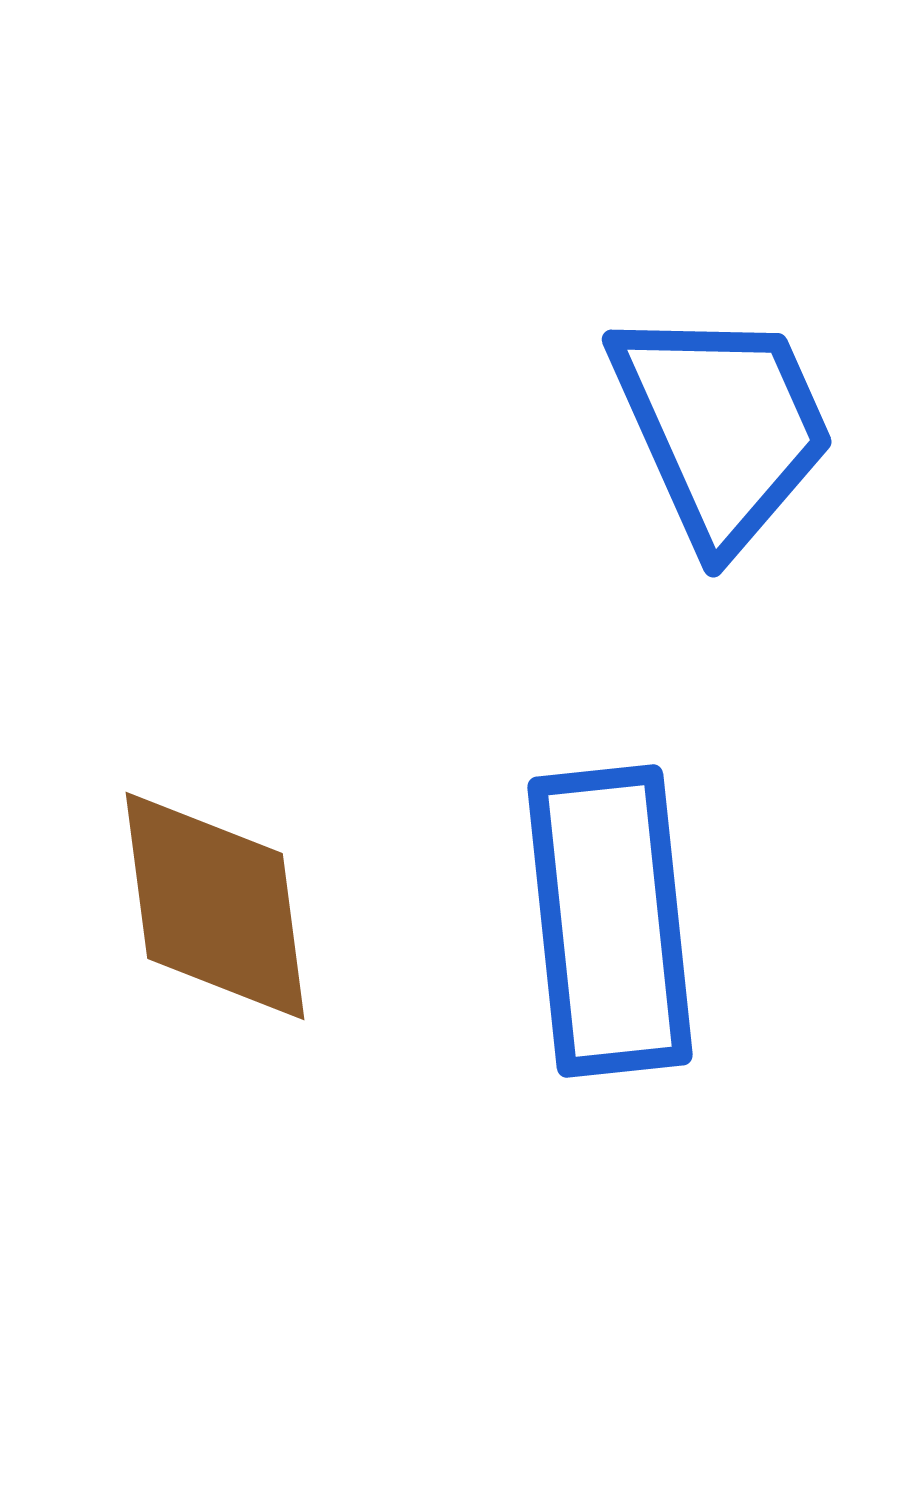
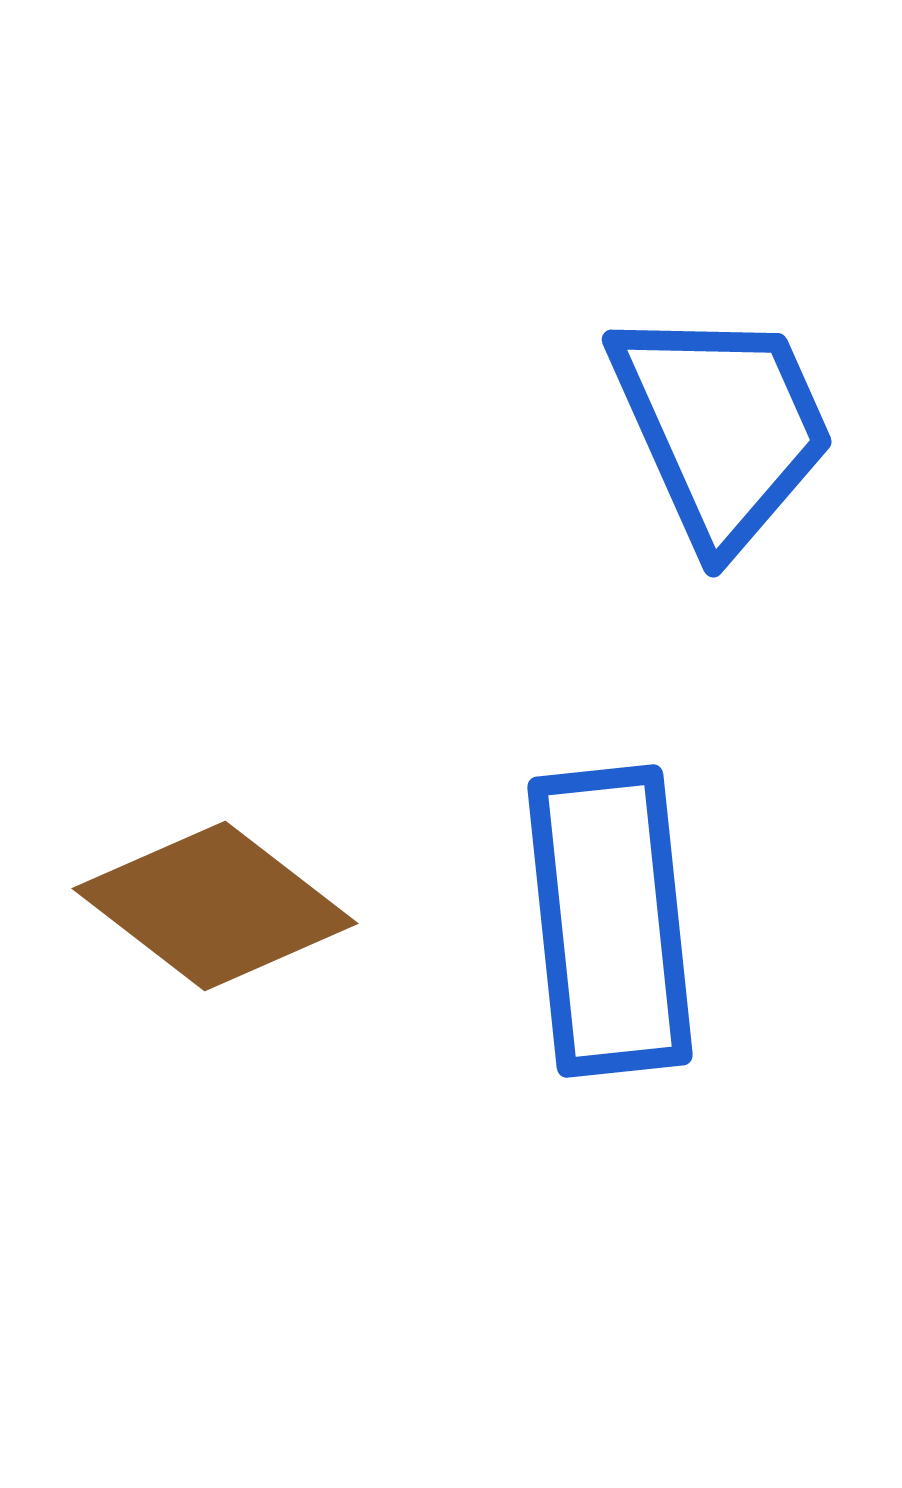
brown diamond: rotated 45 degrees counterclockwise
